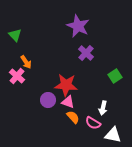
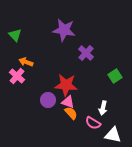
purple star: moved 14 px left, 4 px down; rotated 15 degrees counterclockwise
orange arrow: rotated 144 degrees clockwise
orange semicircle: moved 2 px left, 4 px up
